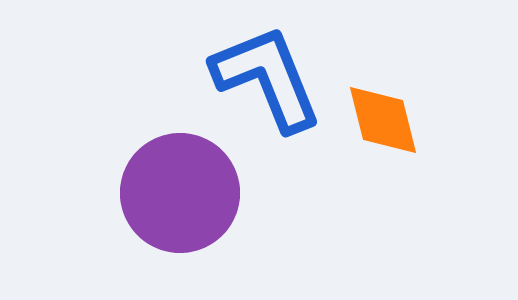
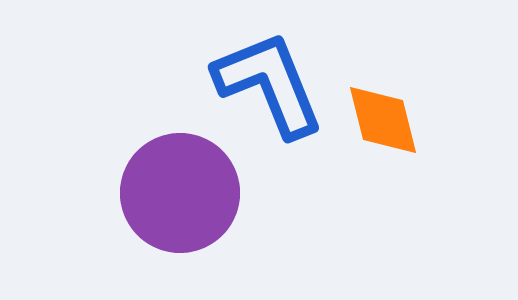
blue L-shape: moved 2 px right, 6 px down
